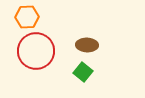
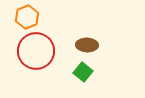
orange hexagon: rotated 20 degrees counterclockwise
